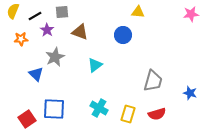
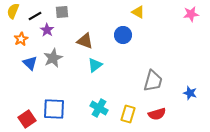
yellow triangle: rotated 24 degrees clockwise
brown triangle: moved 5 px right, 9 px down
orange star: rotated 24 degrees counterclockwise
gray star: moved 2 px left, 1 px down
blue triangle: moved 6 px left, 11 px up
